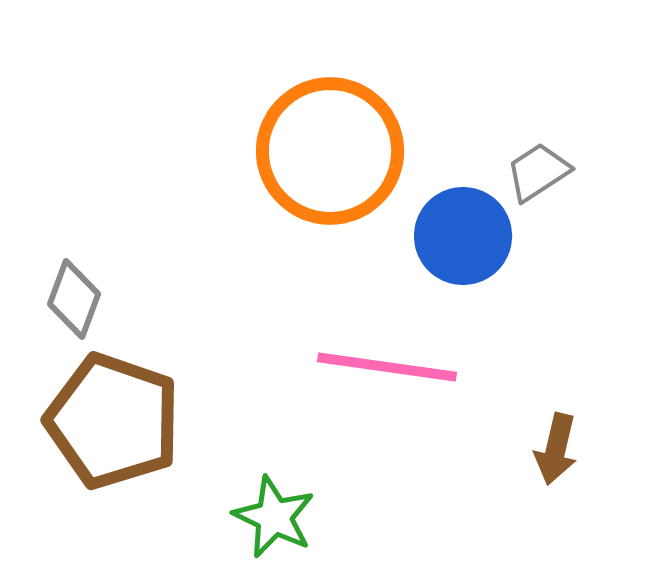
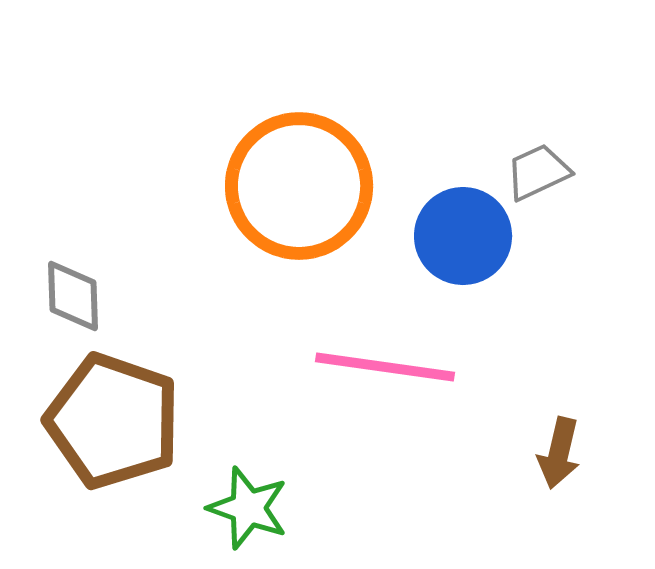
orange circle: moved 31 px left, 35 px down
gray trapezoid: rotated 8 degrees clockwise
gray diamond: moved 1 px left, 3 px up; rotated 22 degrees counterclockwise
pink line: moved 2 px left
brown arrow: moved 3 px right, 4 px down
green star: moved 26 px left, 9 px up; rotated 6 degrees counterclockwise
